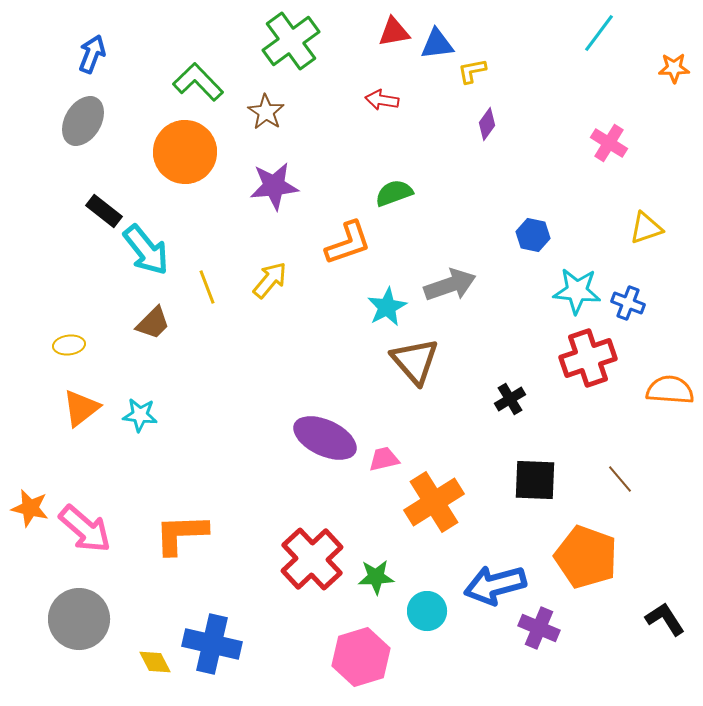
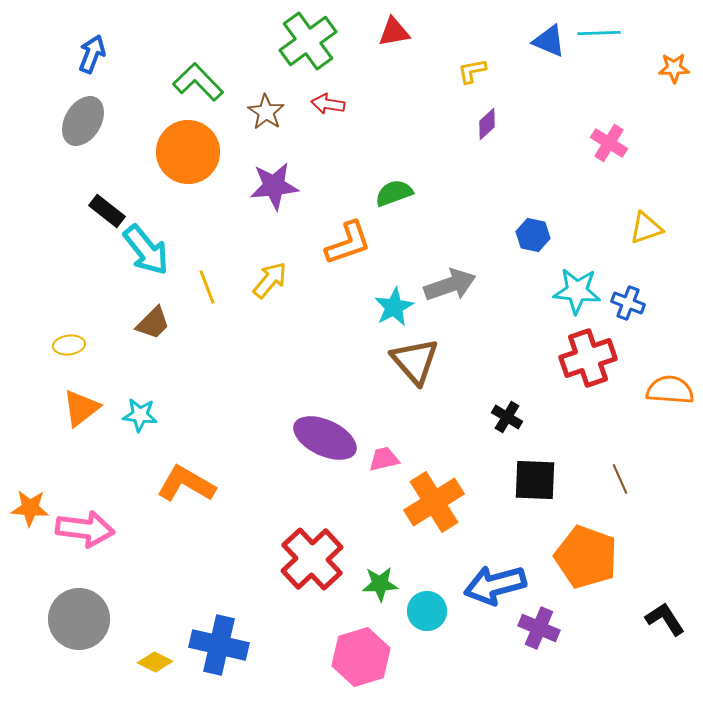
cyan line at (599, 33): rotated 51 degrees clockwise
green cross at (291, 41): moved 17 px right
blue triangle at (437, 44): moved 112 px right, 3 px up; rotated 30 degrees clockwise
red arrow at (382, 100): moved 54 px left, 4 px down
purple diamond at (487, 124): rotated 12 degrees clockwise
orange circle at (185, 152): moved 3 px right
black rectangle at (104, 211): moved 3 px right
cyan star at (387, 307): moved 7 px right
black cross at (510, 399): moved 3 px left, 18 px down; rotated 28 degrees counterclockwise
brown line at (620, 479): rotated 16 degrees clockwise
orange star at (30, 508): rotated 9 degrees counterclockwise
pink arrow at (85, 529): rotated 34 degrees counterclockwise
orange L-shape at (181, 534): moved 5 px right, 50 px up; rotated 32 degrees clockwise
green star at (376, 577): moved 4 px right, 7 px down
blue cross at (212, 644): moved 7 px right, 1 px down
yellow diamond at (155, 662): rotated 36 degrees counterclockwise
